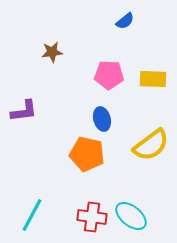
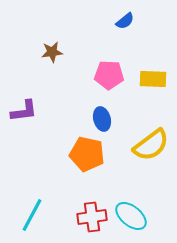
red cross: rotated 16 degrees counterclockwise
